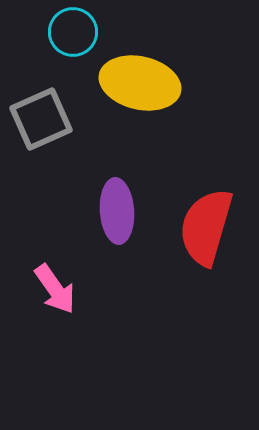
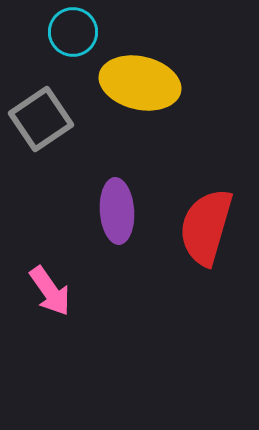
gray square: rotated 10 degrees counterclockwise
pink arrow: moved 5 px left, 2 px down
